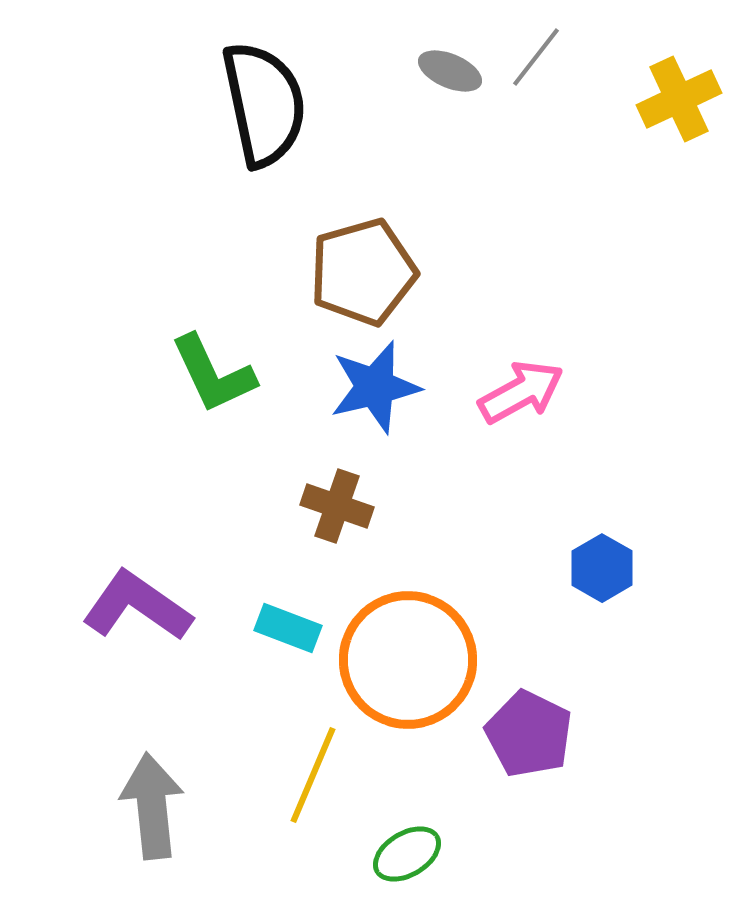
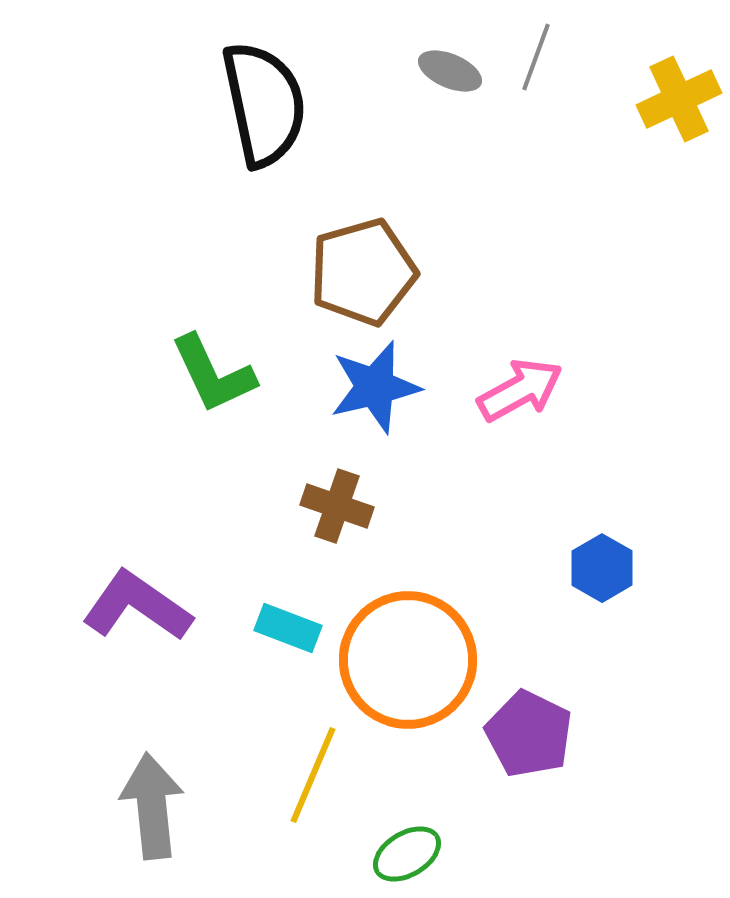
gray line: rotated 18 degrees counterclockwise
pink arrow: moved 1 px left, 2 px up
